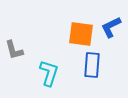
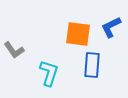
orange square: moved 3 px left
gray L-shape: rotated 20 degrees counterclockwise
